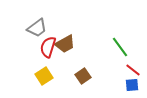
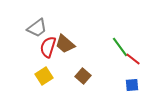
brown trapezoid: rotated 70 degrees clockwise
red line: moved 11 px up
brown square: rotated 14 degrees counterclockwise
